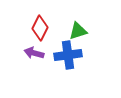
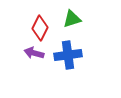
green triangle: moved 6 px left, 12 px up
